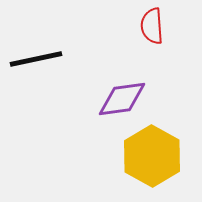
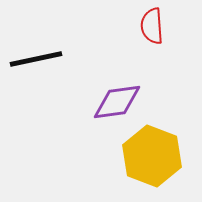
purple diamond: moved 5 px left, 3 px down
yellow hexagon: rotated 8 degrees counterclockwise
